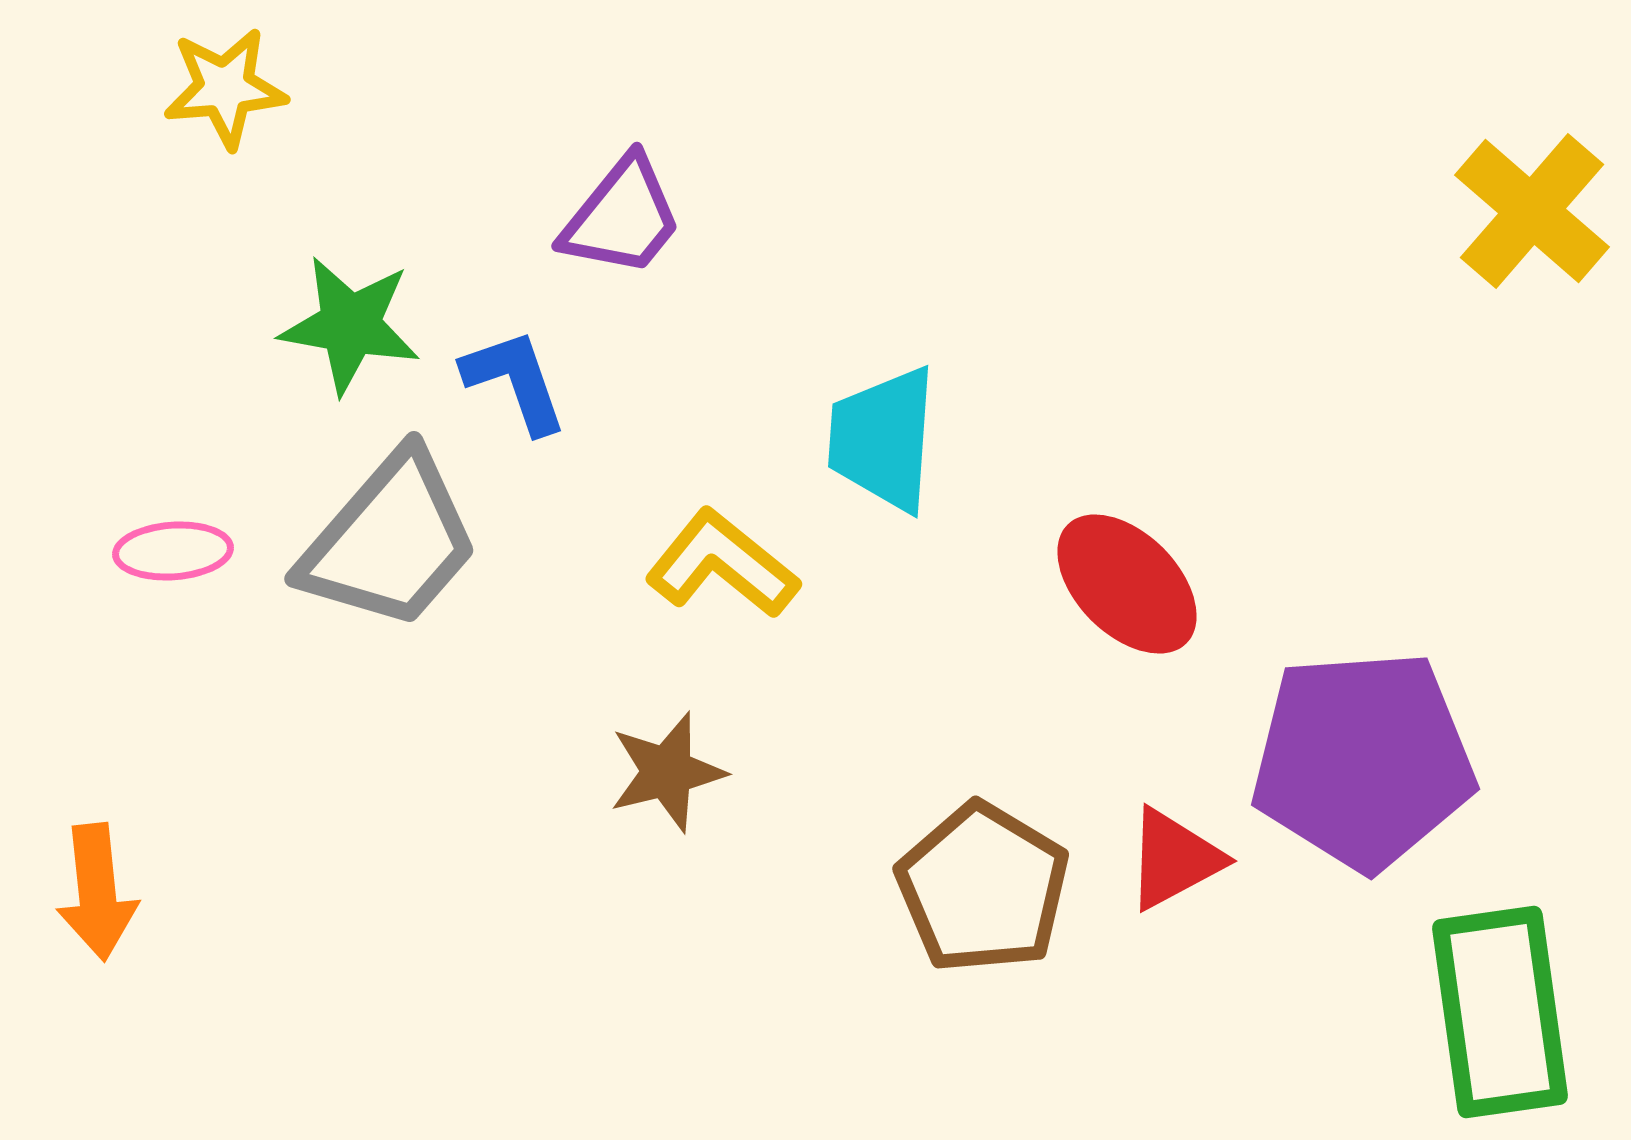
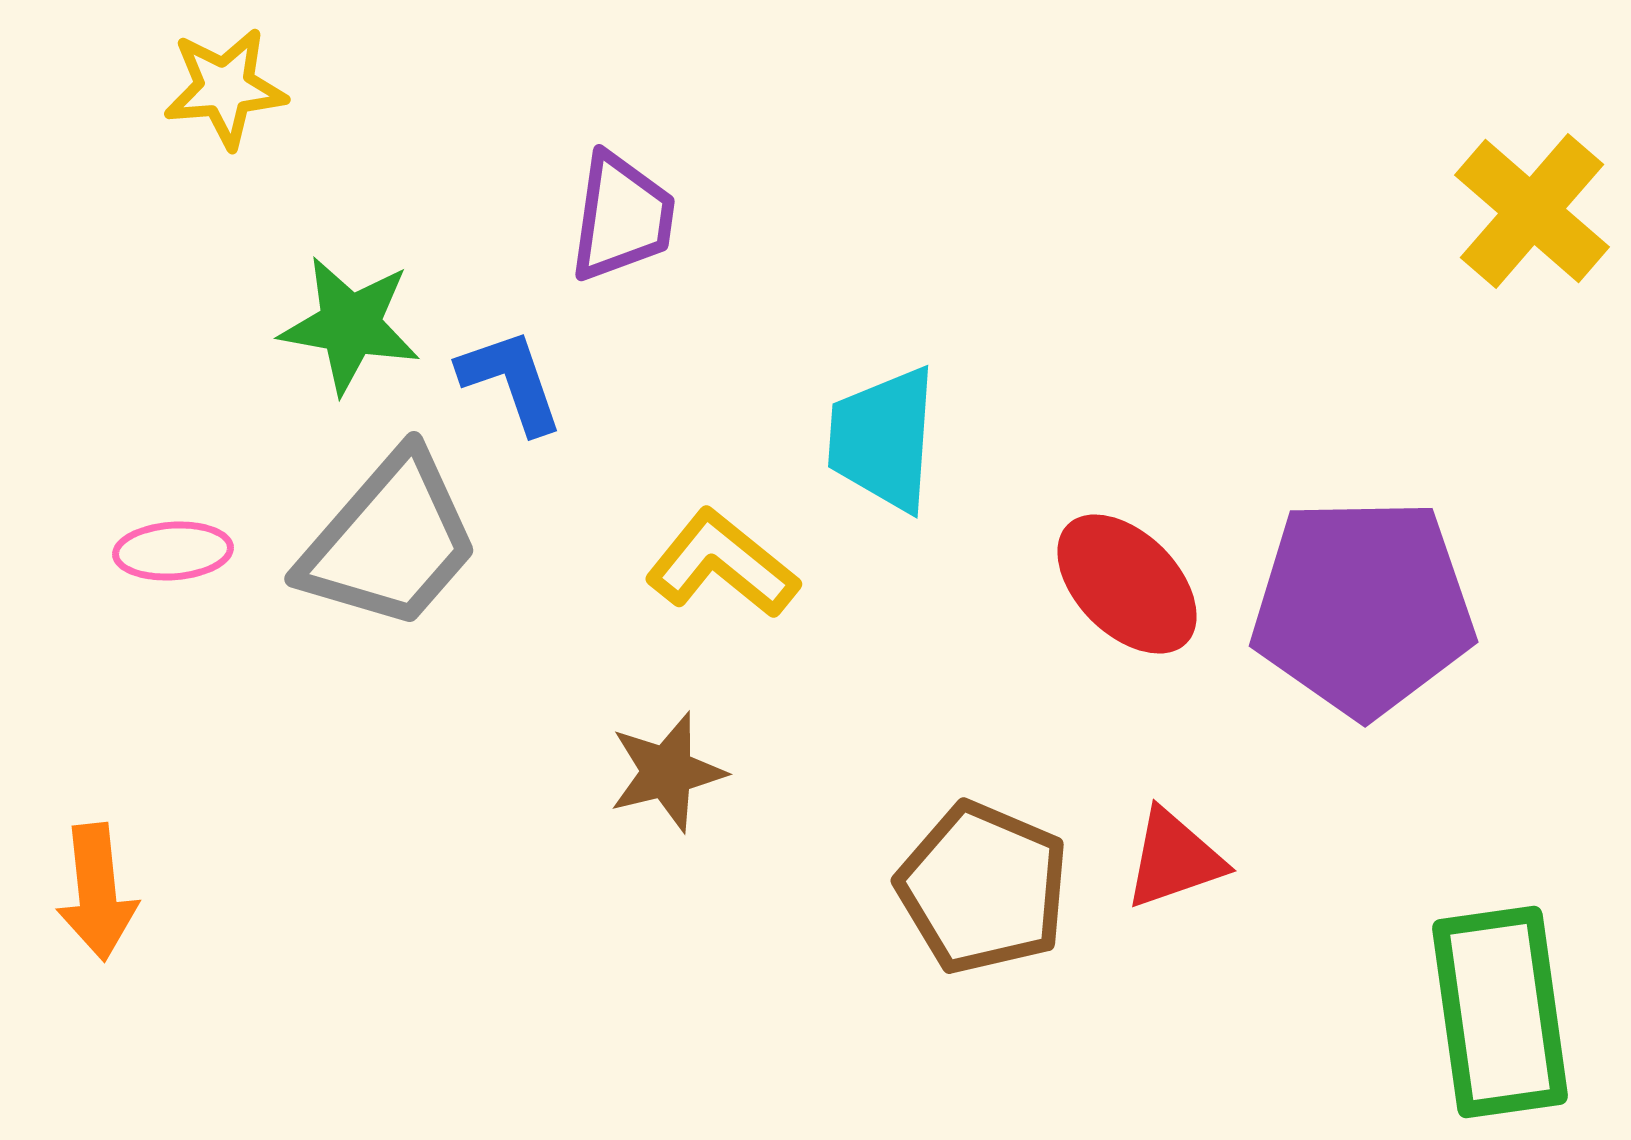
purple trapezoid: rotated 31 degrees counterclockwise
blue L-shape: moved 4 px left
purple pentagon: moved 153 px up; rotated 3 degrees clockwise
red triangle: rotated 9 degrees clockwise
brown pentagon: rotated 8 degrees counterclockwise
